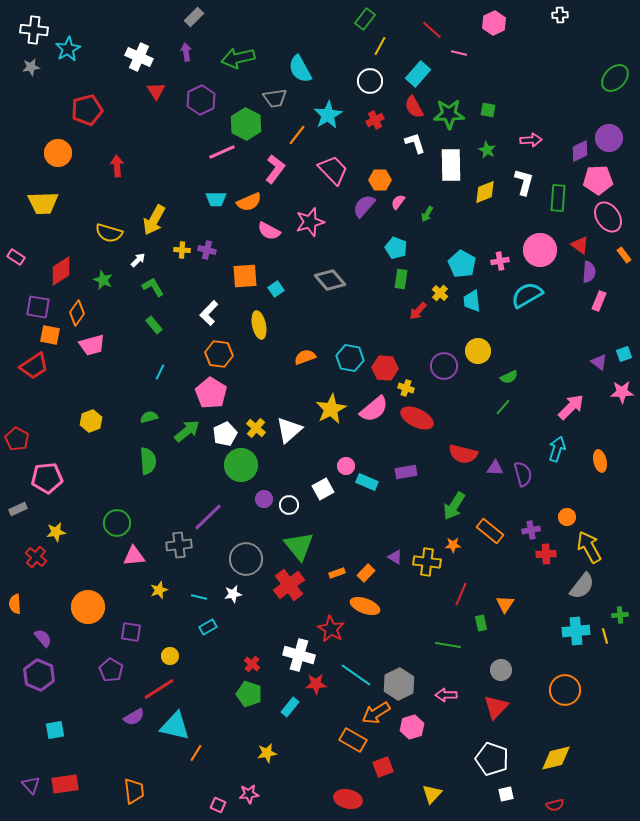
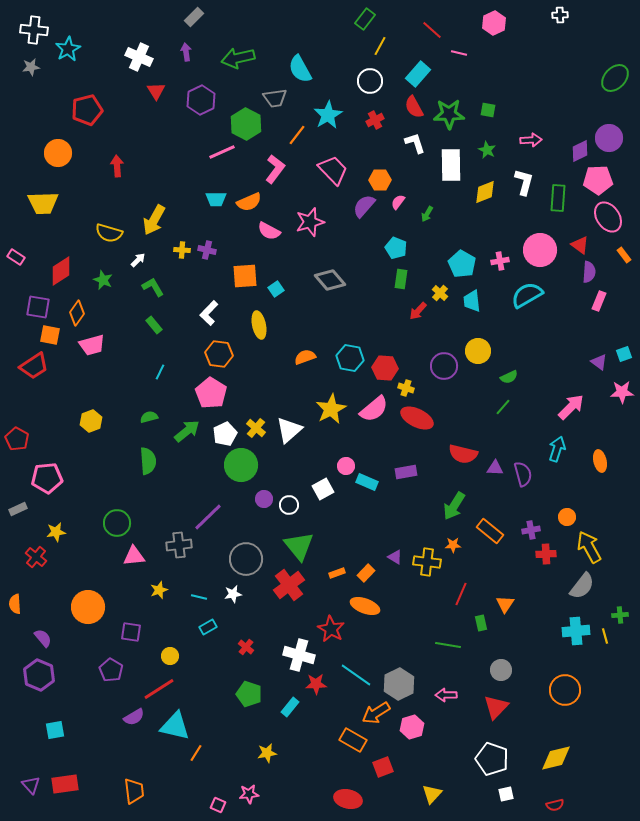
red cross at (252, 664): moved 6 px left, 17 px up
